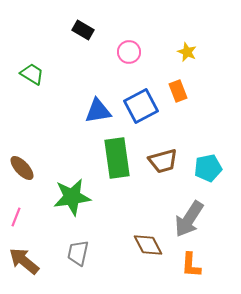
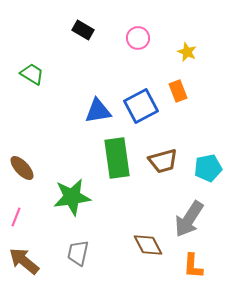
pink circle: moved 9 px right, 14 px up
orange L-shape: moved 2 px right, 1 px down
